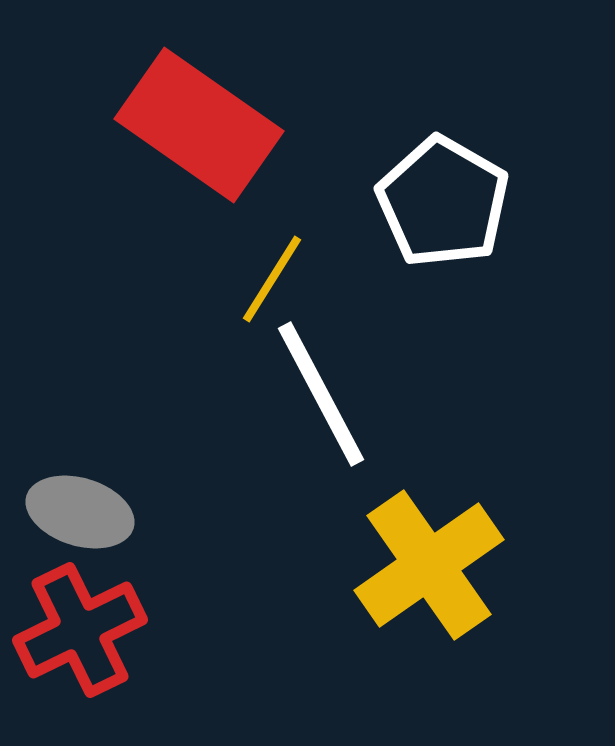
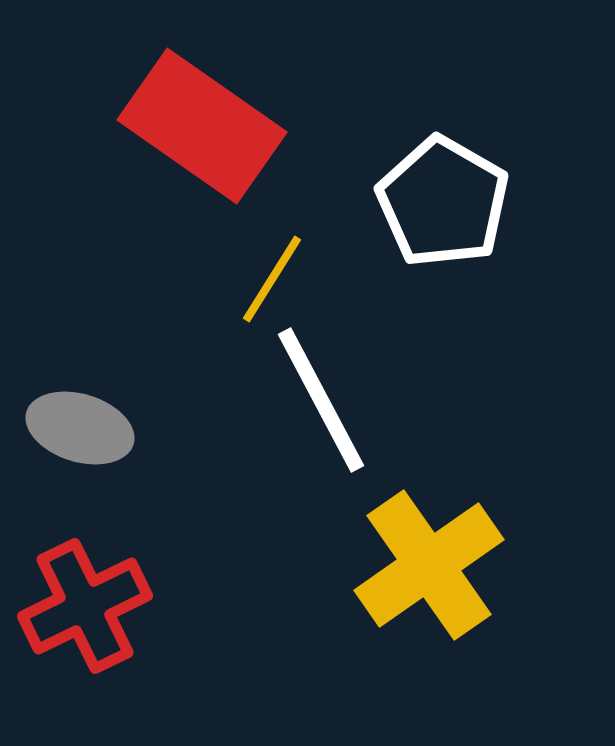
red rectangle: moved 3 px right, 1 px down
white line: moved 6 px down
gray ellipse: moved 84 px up
red cross: moved 5 px right, 24 px up
